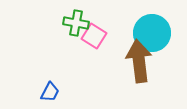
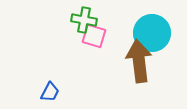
green cross: moved 8 px right, 3 px up
pink square: rotated 15 degrees counterclockwise
